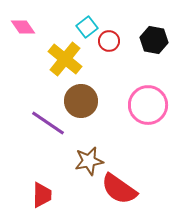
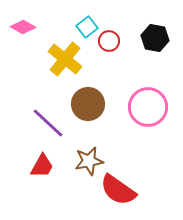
pink diamond: rotated 25 degrees counterclockwise
black hexagon: moved 1 px right, 2 px up
brown circle: moved 7 px right, 3 px down
pink circle: moved 2 px down
purple line: rotated 9 degrees clockwise
red semicircle: moved 1 px left, 1 px down
red trapezoid: moved 29 px up; rotated 28 degrees clockwise
